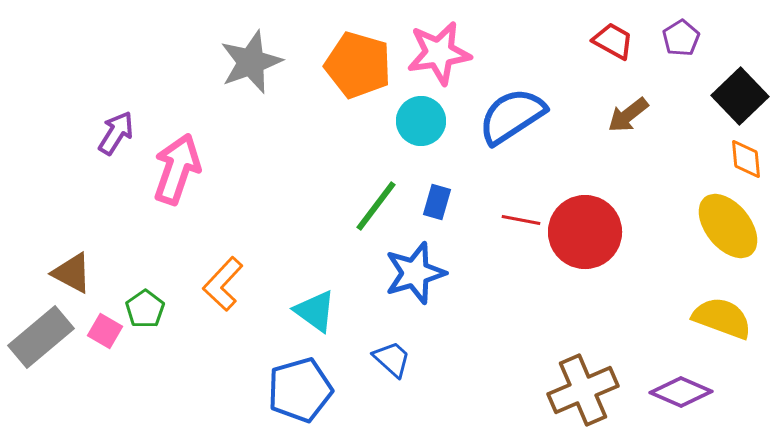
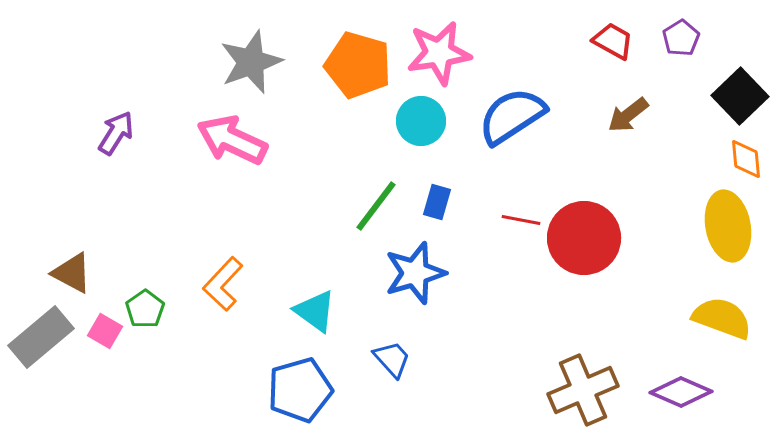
pink arrow: moved 55 px right, 29 px up; rotated 84 degrees counterclockwise
yellow ellipse: rotated 28 degrees clockwise
red circle: moved 1 px left, 6 px down
blue trapezoid: rotated 6 degrees clockwise
